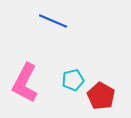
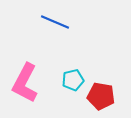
blue line: moved 2 px right, 1 px down
red pentagon: rotated 20 degrees counterclockwise
